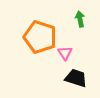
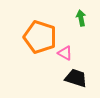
green arrow: moved 1 px right, 1 px up
pink triangle: rotated 28 degrees counterclockwise
